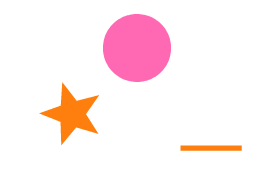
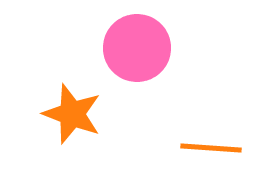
orange line: rotated 4 degrees clockwise
